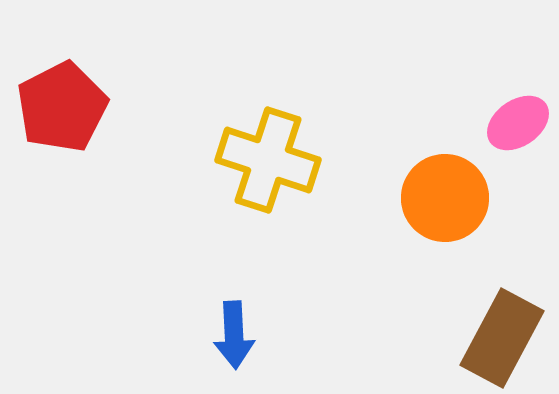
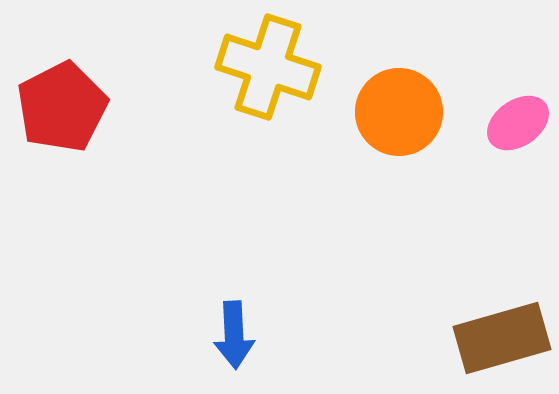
yellow cross: moved 93 px up
orange circle: moved 46 px left, 86 px up
brown rectangle: rotated 46 degrees clockwise
